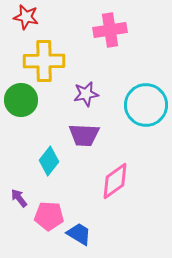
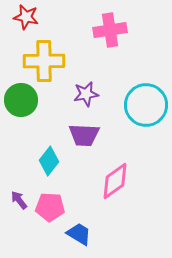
purple arrow: moved 2 px down
pink pentagon: moved 1 px right, 9 px up
